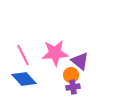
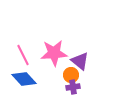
pink star: moved 1 px left
